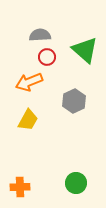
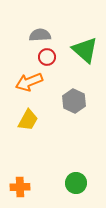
gray hexagon: rotated 10 degrees counterclockwise
